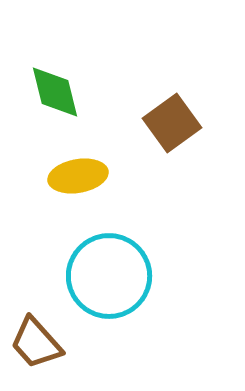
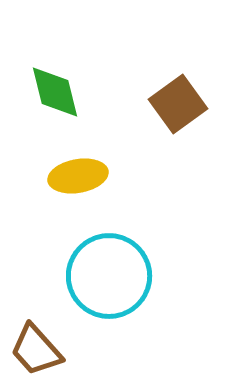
brown square: moved 6 px right, 19 px up
brown trapezoid: moved 7 px down
